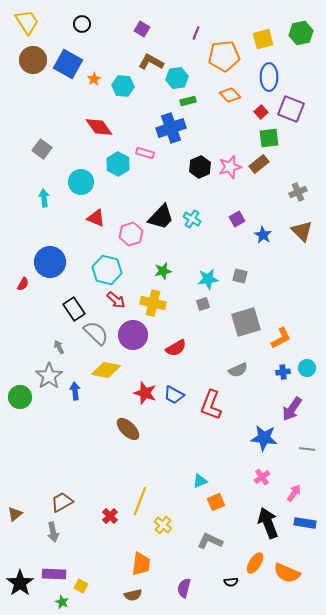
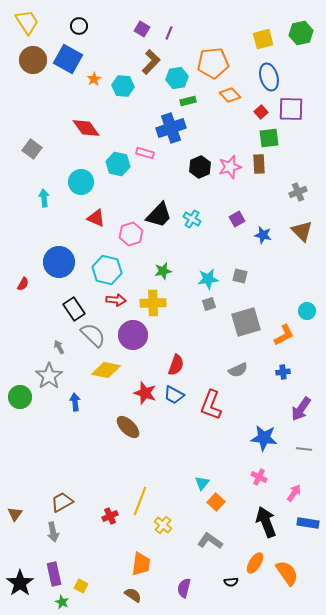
black circle at (82, 24): moved 3 px left, 2 px down
purple line at (196, 33): moved 27 px left
orange pentagon at (224, 56): moved 11 px left, 7 px down
brown L-shape at (151, 62): rotated 105 degrees clockwise
blue square at (68, 64): moved 5 px up
blue ellipse at (269, 77): rotated 16 degrees counterclockwise
purple square at (291, 109): rotated 20 degrees counterclockwise
red diamond at (99, 127): moved 13 px left, 1 px down
gray square at (42, 149): moved 10 px left
cyan hexagon at (118, 164): rotated 15 degrees counterclockwise
brown rectangle at (259, 164): rotated 54 degrees counterclockwise
black trapezoid at (161, 217): moved 2 px left, 2 px up
blue star at (263, 235): rotated 18 degrees counterclockwise
blue circle at (50, 262): moved 9 px right
red arrow at (116, 300): rotated 36 degrees counterclockwise
yellow cross at (153, 303): rotated 15 degrees counterclockwise
gray square at (203, 304): moved 6 px right
gray semicircle at (96, 333): moved 3 px left, 2 px down
orange L-shape at (281, 338): moved 3 px right, 3 px up
red semicircle at (176, 348): moved 17 px down; rotated 40 degrees counterclockwise
cyan circle at (307, 368): moved 57 px up
blue arrow at (75, 391): moved 11 px down
purple arrow at (292, 409): moved 9 px right
brown ellipse at (128, 429): moved 2 px up
gray line at (307, 449): moved 3 px left
pink cross at (262, 477): moved 3 px left; rotated 28 degrees counterclockwise
cyan triangle at (200, 481): moved 2 px right, 2 px down; rotated 28 degrees counterclockwise
orange square at (216, 502): rotated 24 degrees counterclockwise
brown triangle at (15, 514): rotated 14 degrees counterclockwise
red cross at (110, 516): rotated 21 degrees clockwise
black arrow at (268, 523): moved 2 px left, 1 px up
blue rectangle at (305, 523): moved 3 px right
gray L-shape at (210, 541): rotated 10 degrees clockwise
orange semicircle at (287, 573): rotated 148 degrees counterclockwise
purple rectangle at (54, 574): rotated 75 degrees clockwise
brown semicircle at (133, 595): rotated 132 degrees counterclockwise
